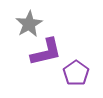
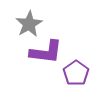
purple L-shape: rotated 20 degrees clockwise
